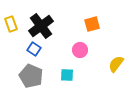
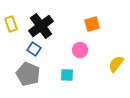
gray pentagon: moved 3 px left, 2 px up
